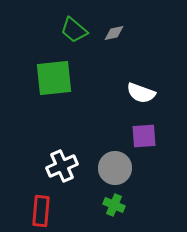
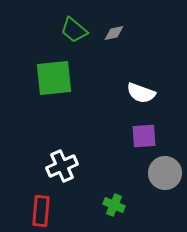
gray circle: moved 50 px right, 5 px down
